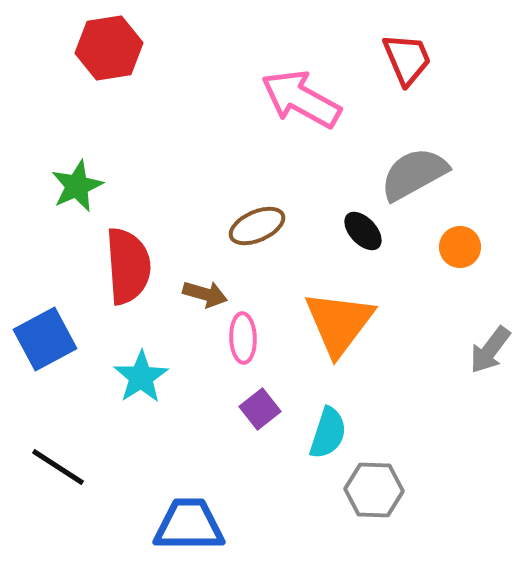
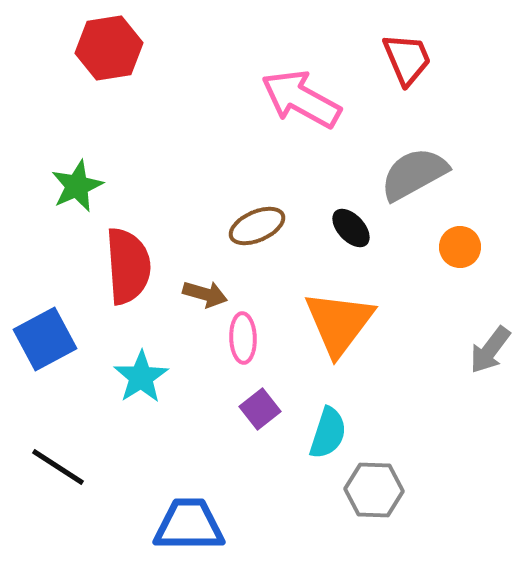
black ellipse: moved 12 px left, 3 px up
